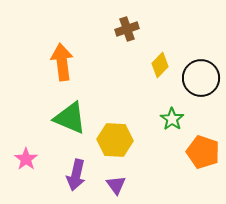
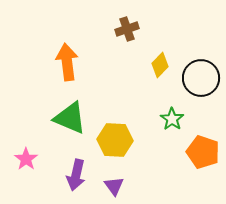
orange arrow: moved 5 px right
purple triangle: moved 2 px left, 1 px down
